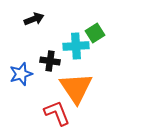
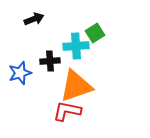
black cross: rotated 12 degrees counterclockwise
blue star: moved 1 px left, 1 px up
orange triangle: moved 2 px up; rotated 45 degrees clockwise
red L-shape: moved 10 px right, 2 px up; rotated 56 degrees counterclockwise
